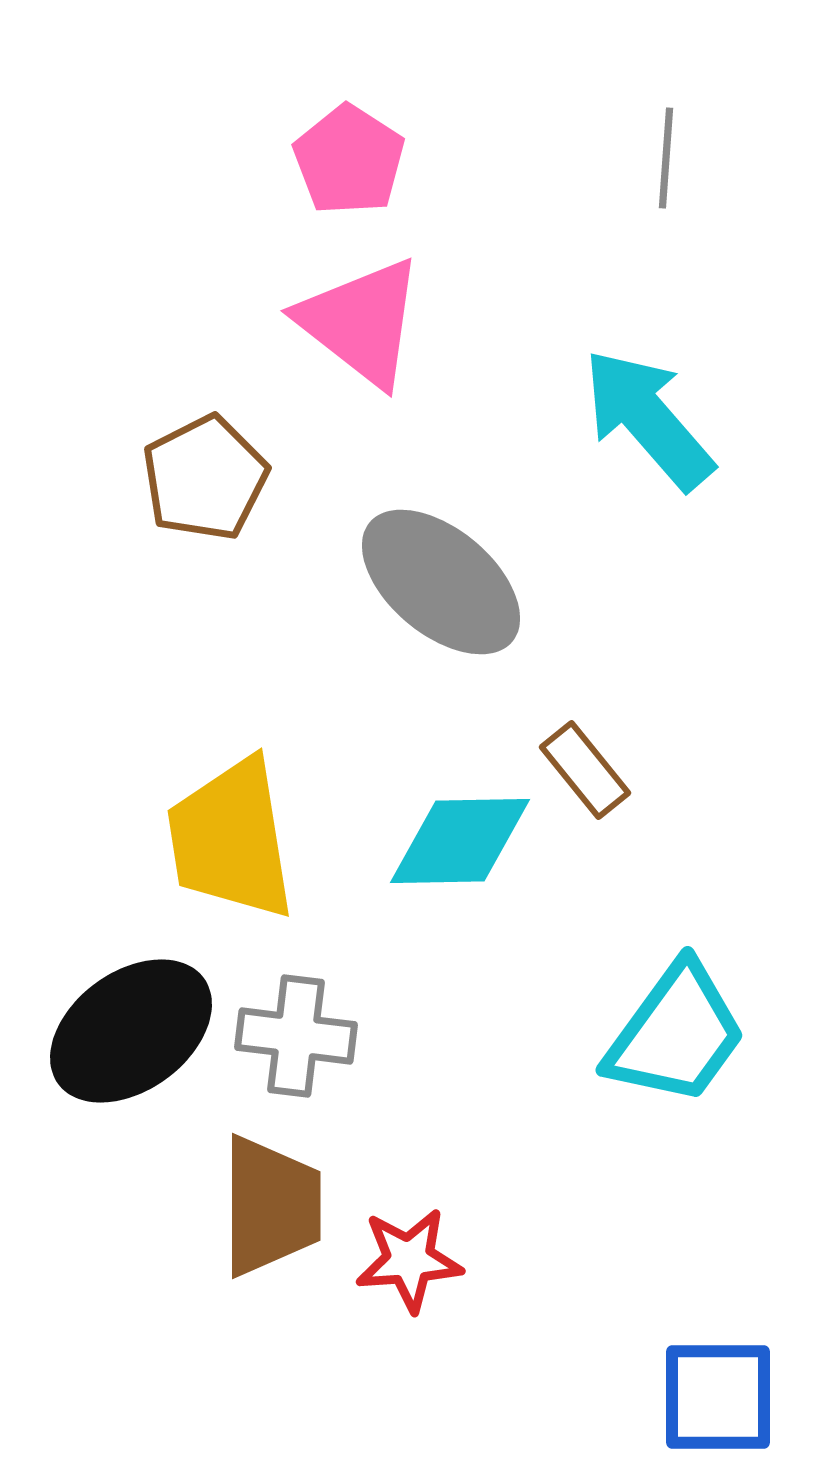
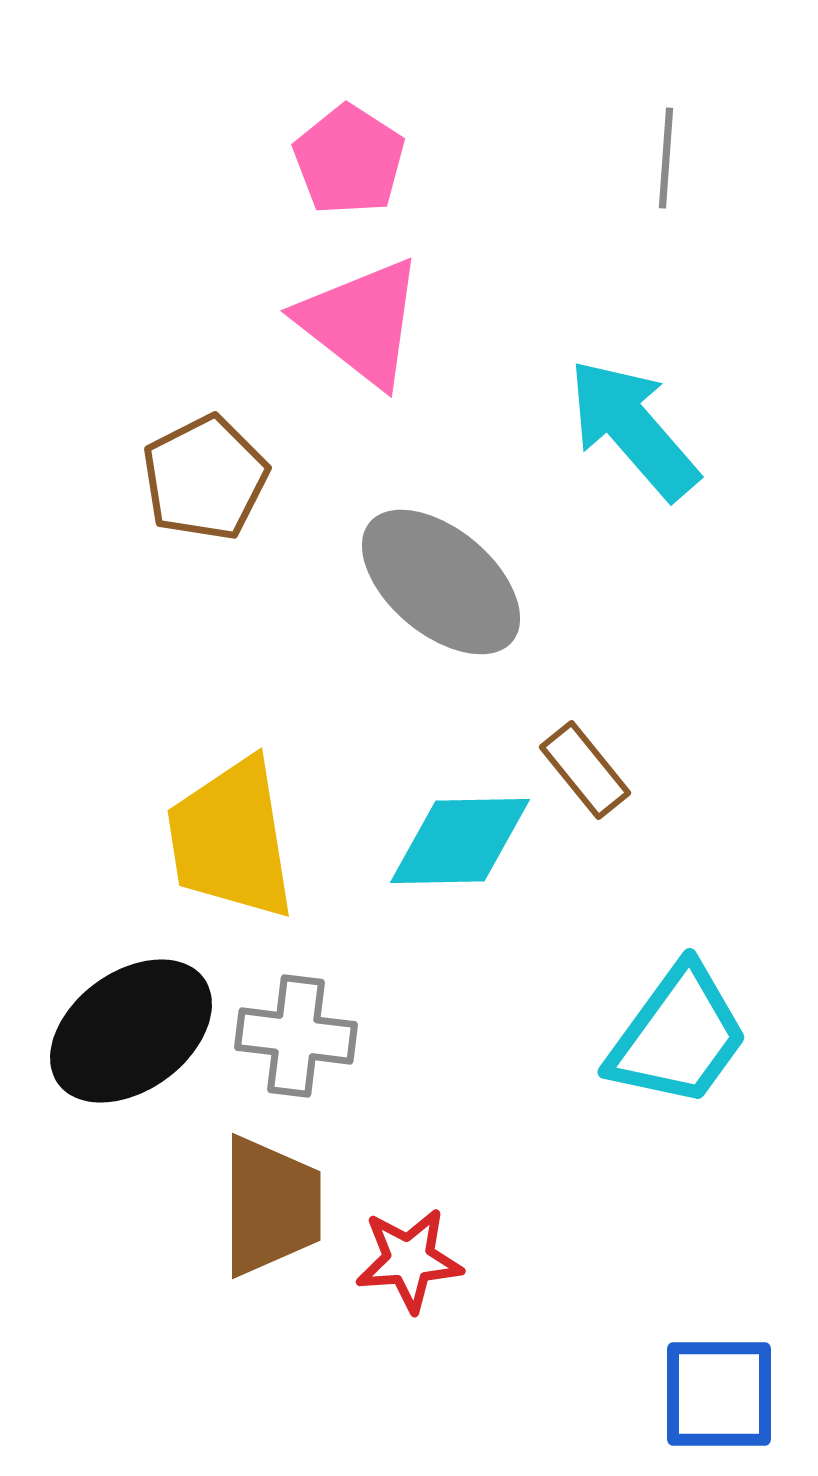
cyan arrow: moved 15 px left, 10 px down
cyan trapezoid: moved 2 px right, 2 px down
blue square: moved 1 px right, 3 px up
